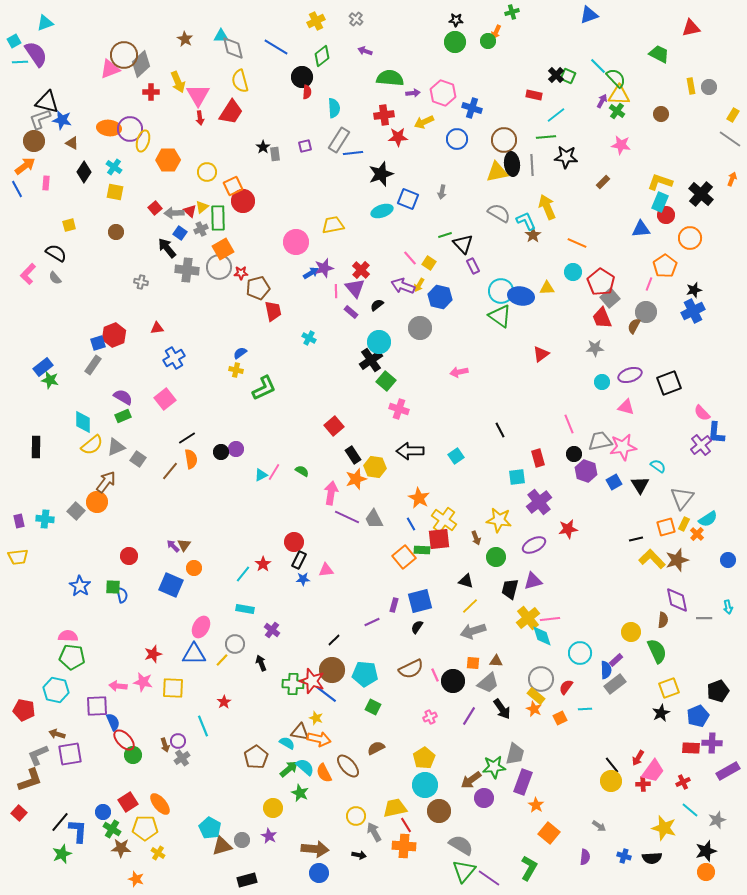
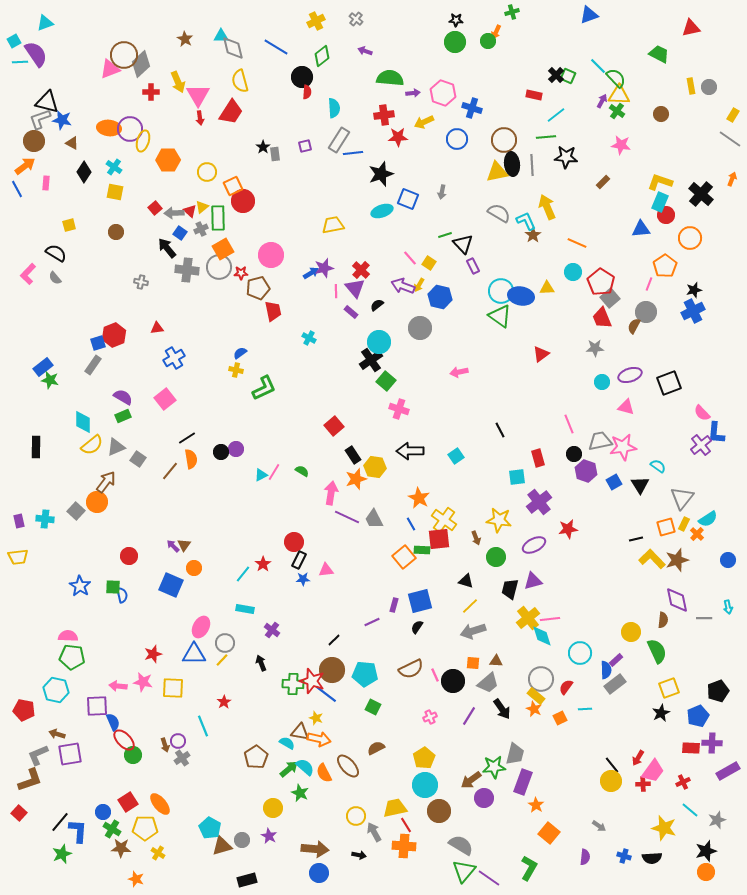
pink circle at (296, 242): moved 25 px left, 13 px down
gray circle at (235, 644): moved 10 px left, 1 px up
